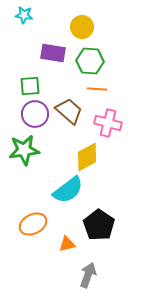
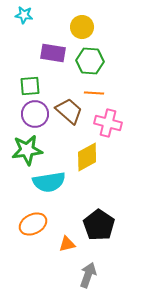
orange line: moved 3 px left, 4 px down
green star: moved 3 px right
cyan semicircle: moved 19 px left, 8 px up; rotated 28 degrees clockwise
